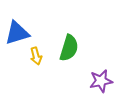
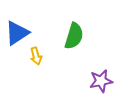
blue triangle: rotated 16 degrees counterclockwise
green semicircle: moved 5 px right, 12 px up
